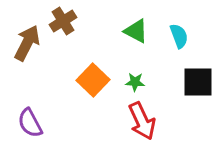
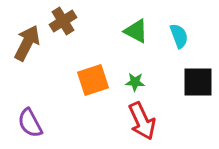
orange square: rotated 28 degrees clockwise
